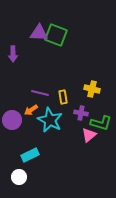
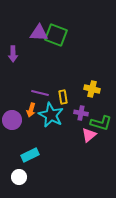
orange arrow: rotated 40 degrees counterclockwise
cyan star: moved 1 px right, 5 px up
